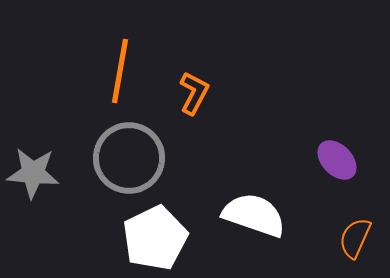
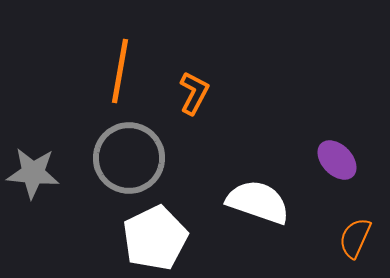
white semicircle: moved 4 px right, 13 px up
